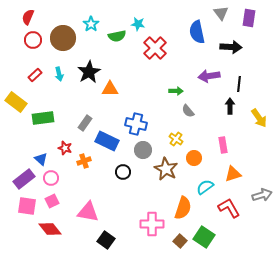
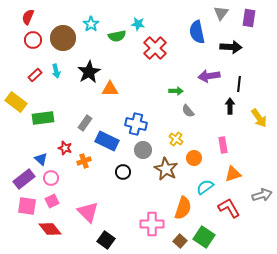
gray triangle at (221, 13): rotated 14 degrees clockwise
cyan arrow at (59, 74): moved 3 px left, 3 px up
pink triangle at (88, 212): rotated 35 degrees clockwise
